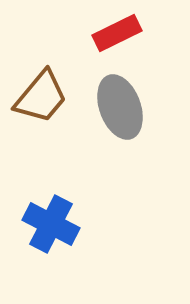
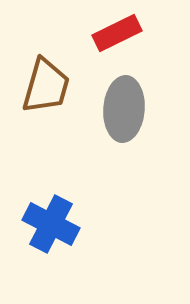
brown trapezoid: moved 5 px right, 11 px up; rotated 24 degrees counterclockwise
gray ellipse: moved 4 px right, 2 px down; rotated 24 degrees clockwise
